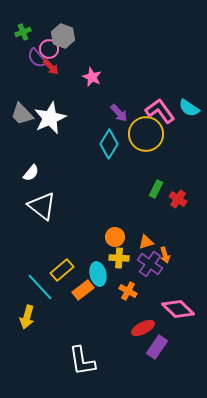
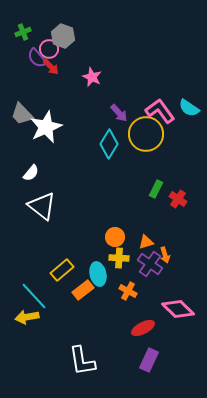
white star: moved 4 px left, 9 px down
cyan line: moved 6 px left, 9 px down
yellow arrow: rotated 65 degrees clockwise
purple rectangle: moved 8 px left, 13 px down; rotated 10 degrees counterclockwise
